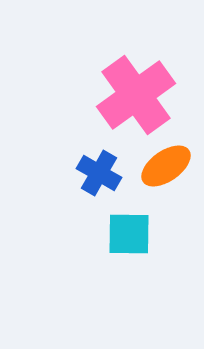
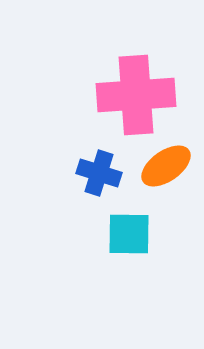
pink cross: rotated 32 degrees clockwise
blue cross: rotated 12 degrees counterclockwise
